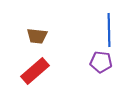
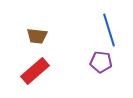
blue line: rotated 16 degrees counterclockwise
